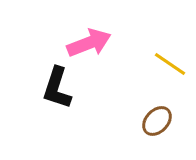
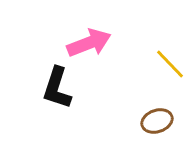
yellow line: rotated 12 degrees clockwise
brown ellipse: rotated 28 degrees clockwise
